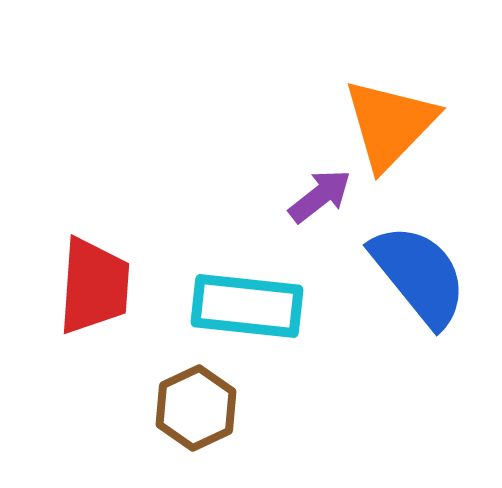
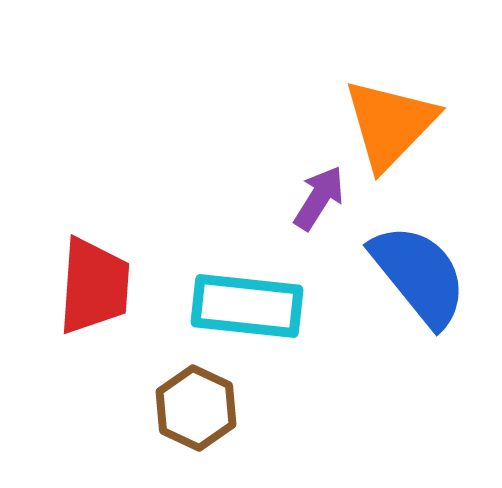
purple arrow: moved 1 px left, 2 px down; rotated 20 degrees counterclockwise
brown hexagon: rotated 10 degrees counterclockwise
